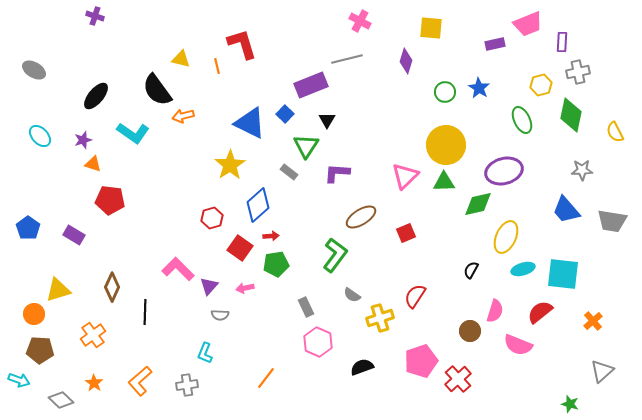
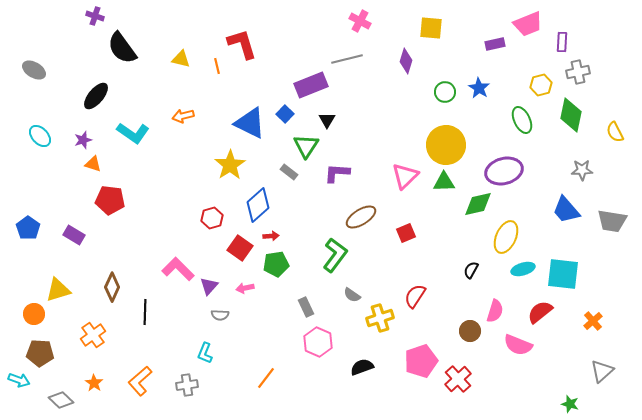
black semicircle at (157, 90): moved 35 px left, 42 px up
brown pentagon at (40, 350): moved 3 px down
